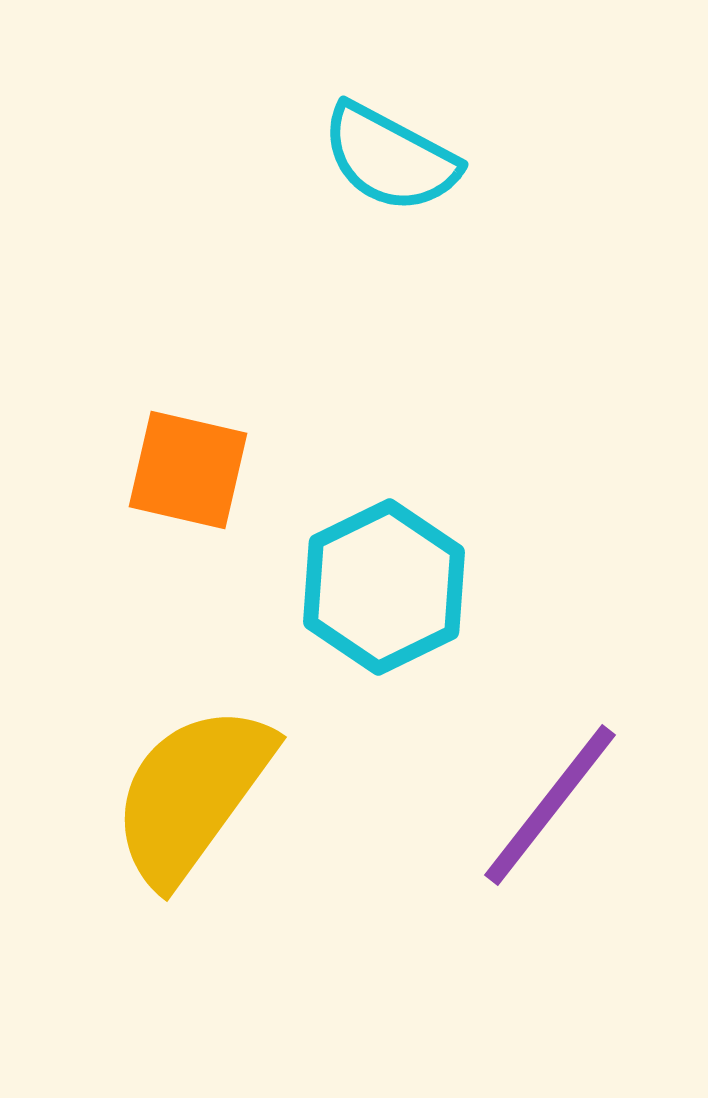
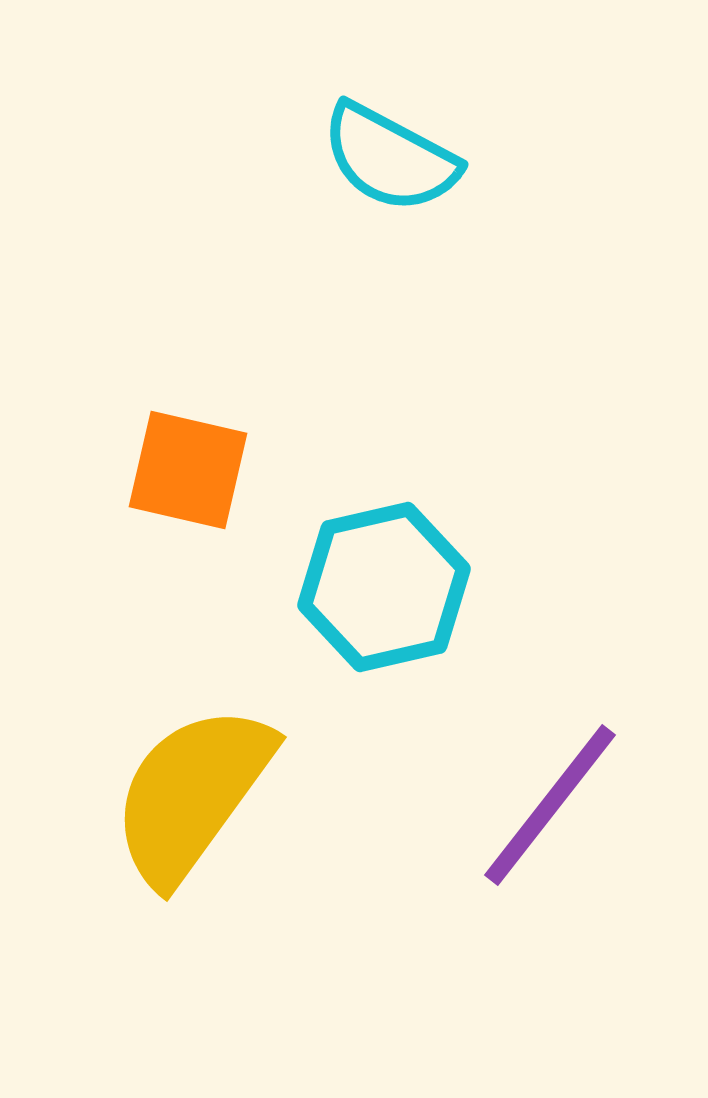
cyan hexagon: rotated 13 degrees clockwise
